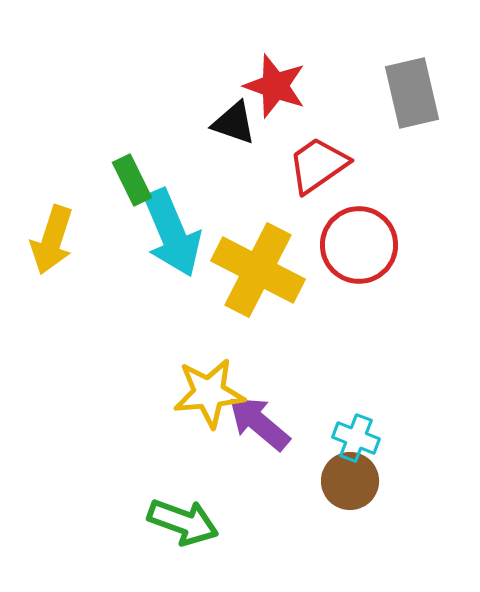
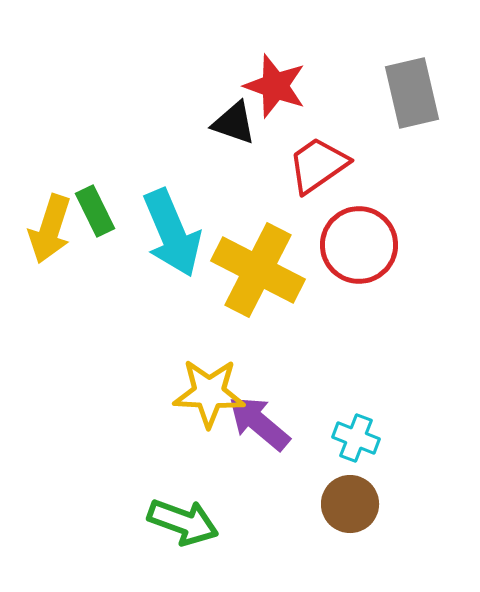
green rectangle: moved 37 px left, 31 px down
yellow arrow: moved 2 px left, 11 px up
yellow star: rotated 8 degrees clockwise
brown circle: moved 23 px down
